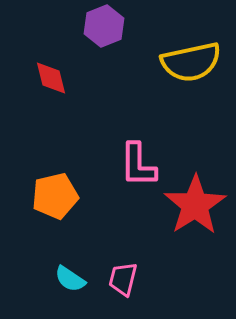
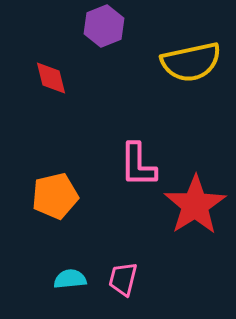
cyan semicircle: rotated 140 degrees clockwise
